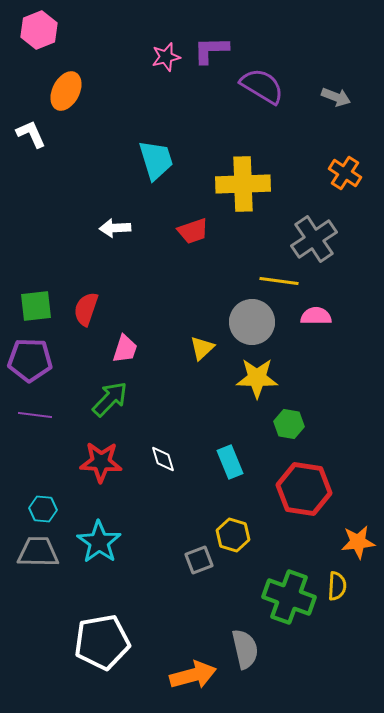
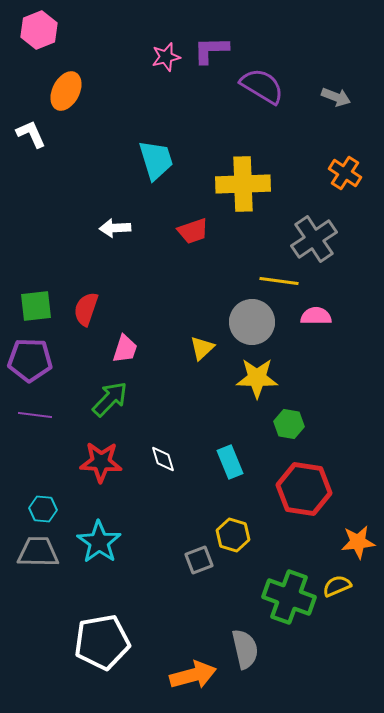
yellow semicircle: rotated 116 degrees counterclockwise
